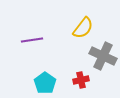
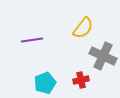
cyan pentagon: rotated 15 degrees clockwise
